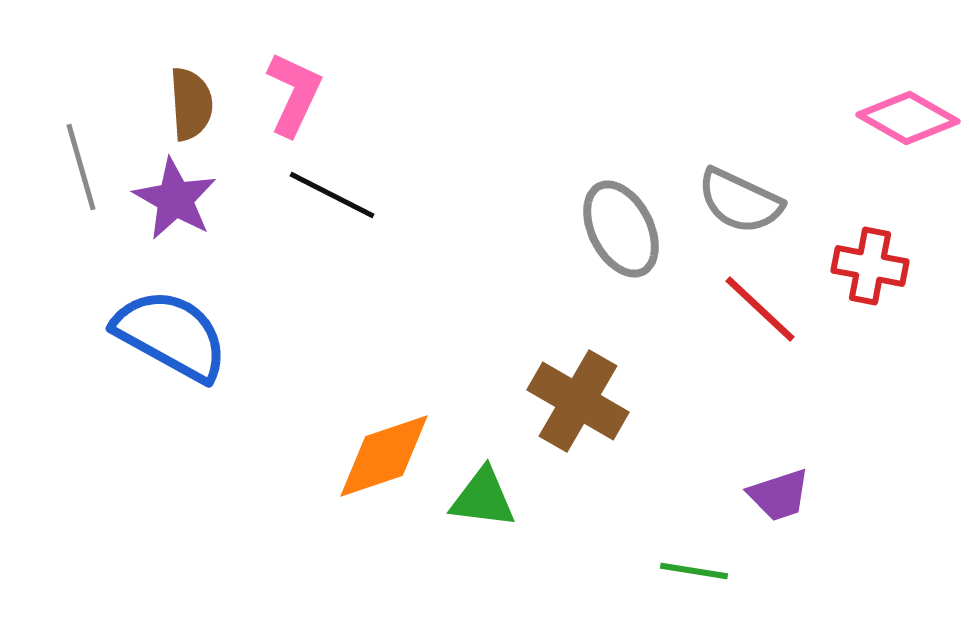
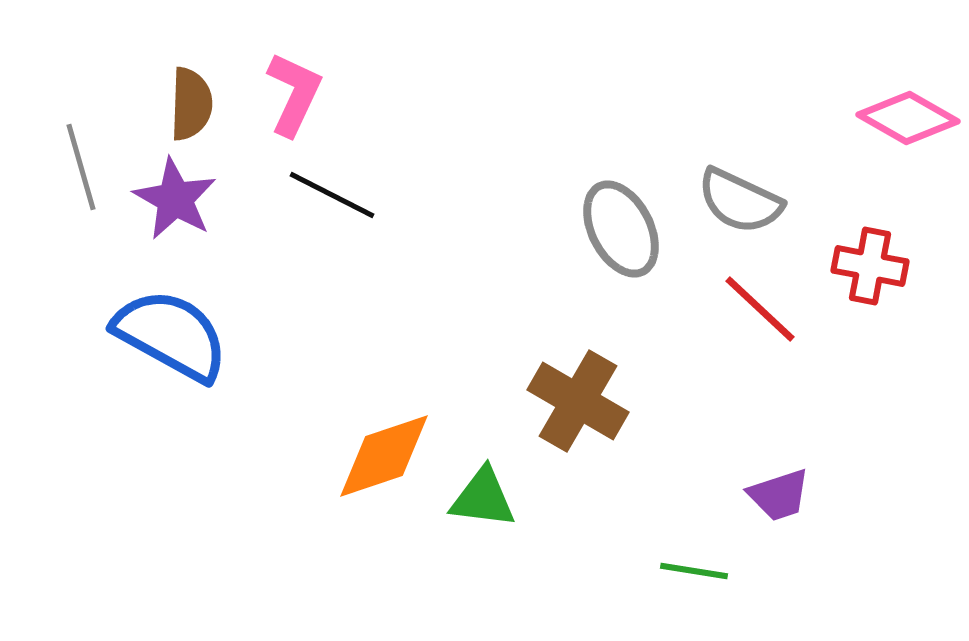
brown semicircle: rotated 6 degrees clockwise
